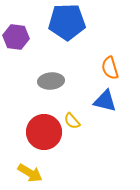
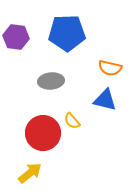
blue pentagon: moved 11 px down
orange semicircle: rotated 60 degrees counterclockwise
blue triangle: moved 1 px up
red circle: moved 1 px left, 1 px down
yellow arrow: rotated 70 degrees counterclockwise
